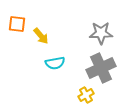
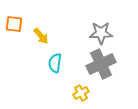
orange square: moved 3 px left
cyan semicircle: rotated 108 degrees clockwise
gray cross: moved 4 px up
yellow cross: moved 5 px left, 2 px up
